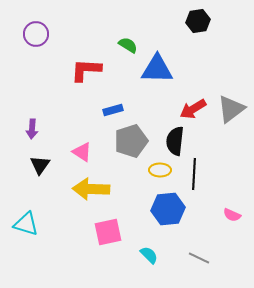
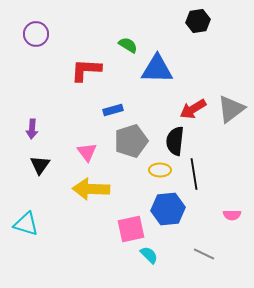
pink triangle: moved 5 px right; rotated 20 degrees clockwise
black line: rotated 12 degrees counterclockwise
pink semicircle: rotated 24 degrees counterclockwise
pink square: moved 23 px right, 3 px up
gray line: moved 5 px right, 4 px up
